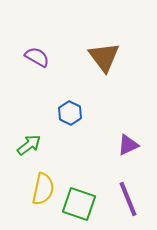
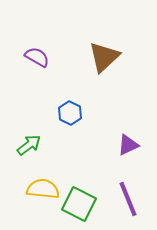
brown triangle: rotated 24 degrees clockwise
yellow semicircle: rotated 96 degrees counterclockwise
green square: rotated 8 degrees clockwise
